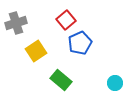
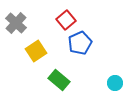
gray cross: rotated 30 degrees counterclockwise
green rectangle: moved 2 px left
